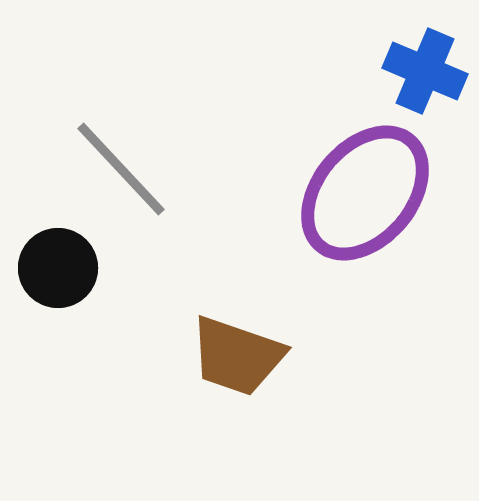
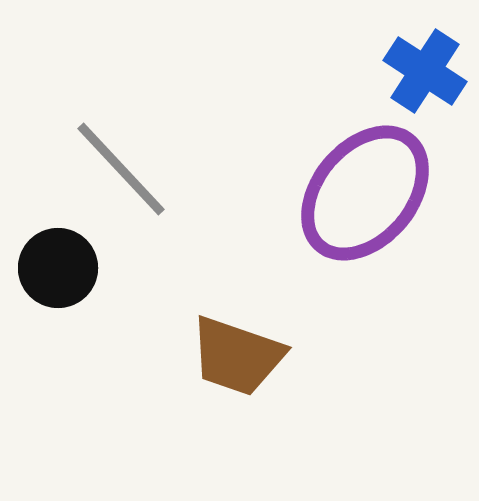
blue cross: rotated 10 degrees clockwise
